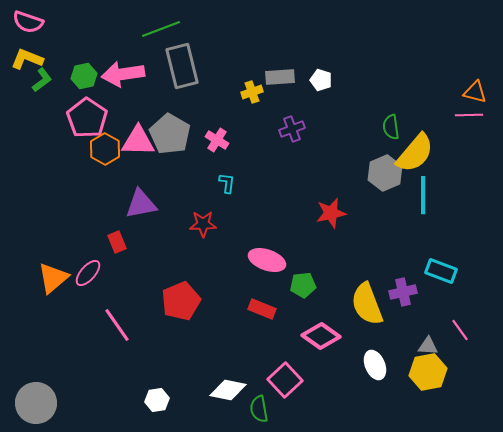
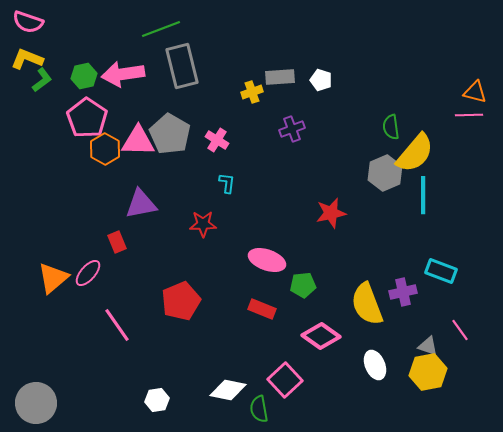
gray triangle at (428, 346): rotated 15 degrees clockwise
